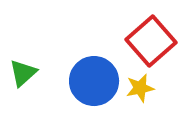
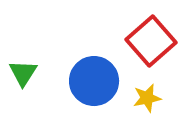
green triangle: rotated 16 degrees counterclockwise
yellow star: moved 7 px right, 10 px down
